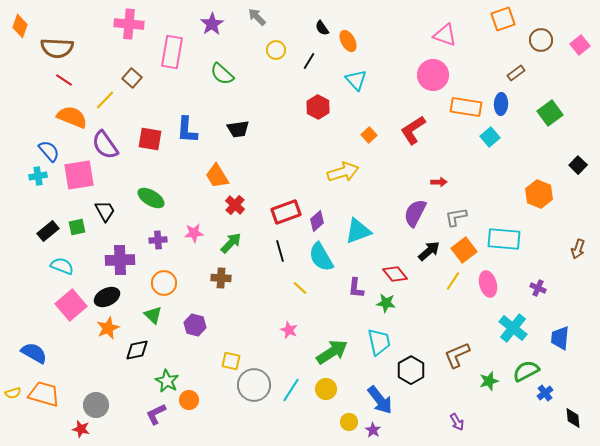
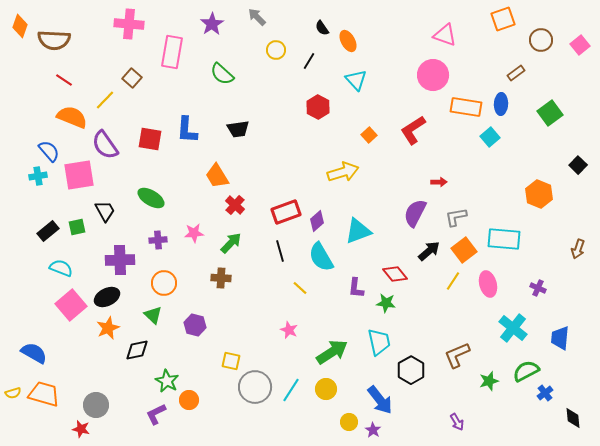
brown semicircle at (57, 48): moved 3 px left, 8 px up
cyan semicircle at (62, 266): moved 1 px left, 2 px down
gray circle at (254, 385): moved 1 px right, 2 px down
